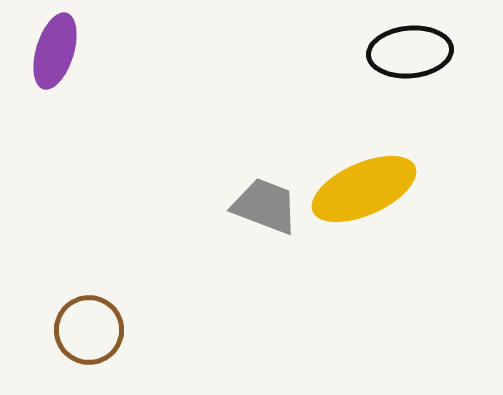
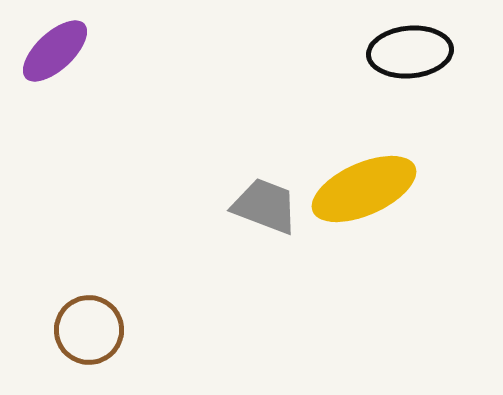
purple ellipse: rotated 30 degrees clockwise
